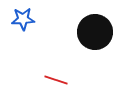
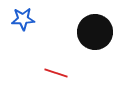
red line: moved 7 px up
